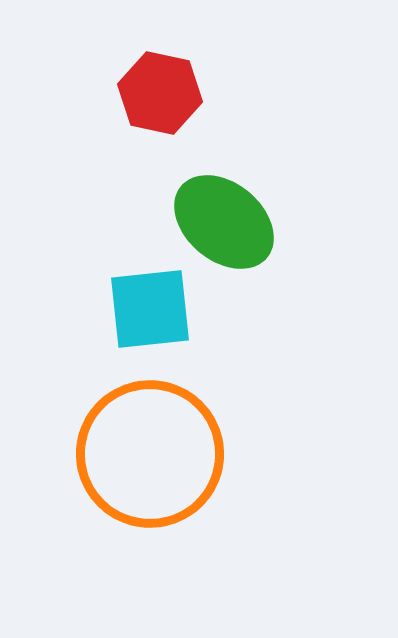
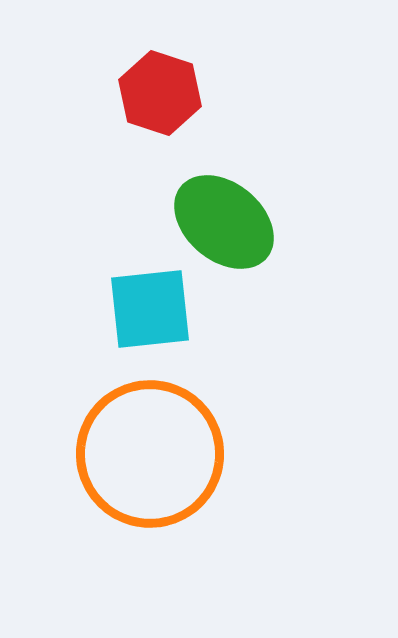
red hexagon: rotated 6 degrees clockwise
